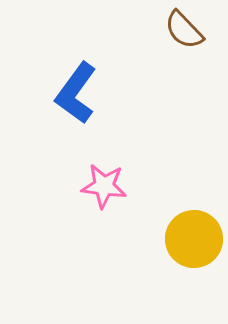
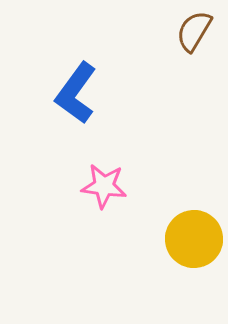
brown semicircle: moved 10 px right, 1 px down; rotated 75 degrees clockwise
